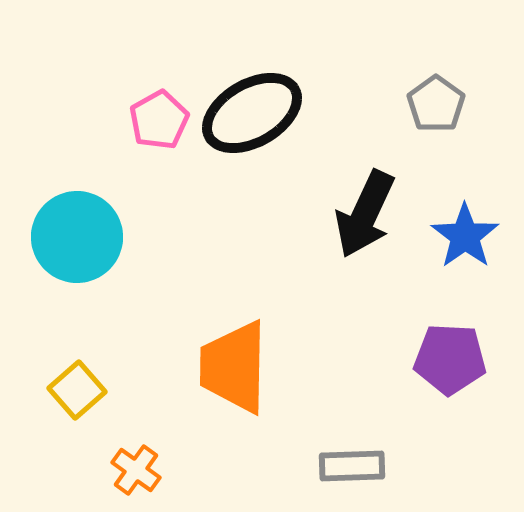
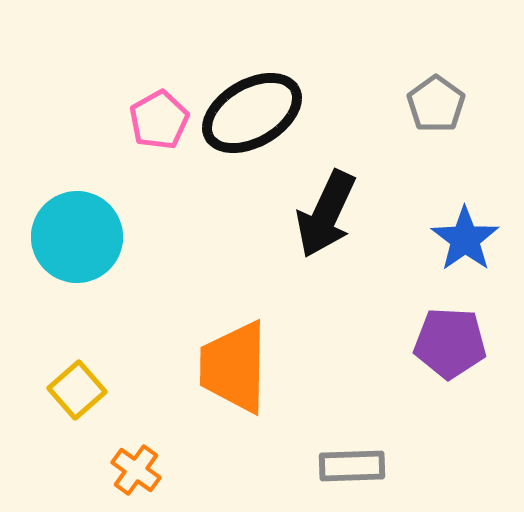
black arrow: moved 39 px left
blue star: moved 3 px down
purple pentagon: moved 16 px up
